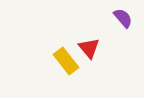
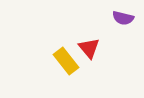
purple semicircle: rotated 145 degrees clockwise
